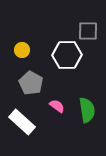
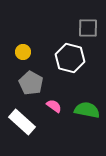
gray square: moved 3 px up
yellow circle: moved 1 px right, 2 px down
white hexagon: moved 3 px right, 3 px down; rotated 16 degrees clockwise
pink semicircle: moved 3 px left
green semicircle: rotated 70 degrees counterclockwise
